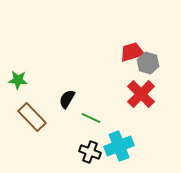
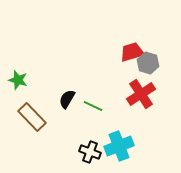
green star: rotated 12 degrees clockwise
red cross: rotated 12 degrees clockwise
green line: moved 2 px right, 12 px up
